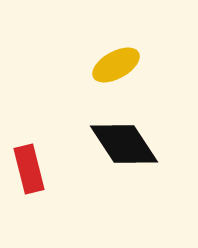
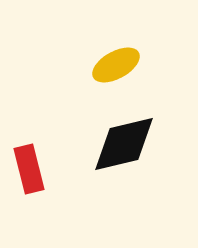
black diamond: rotated 70 degrees counterclockwise
